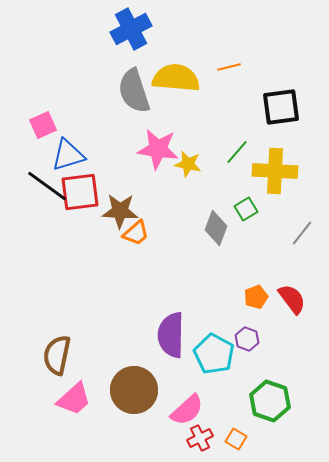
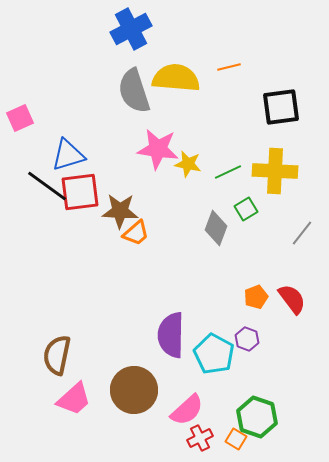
pink square: moved 23 px left, 7 px up
green line: moved 9 px left, 20 px down; rotated 24 degrees clockwise
green hexagon: moved 13 px left, 16 px down
